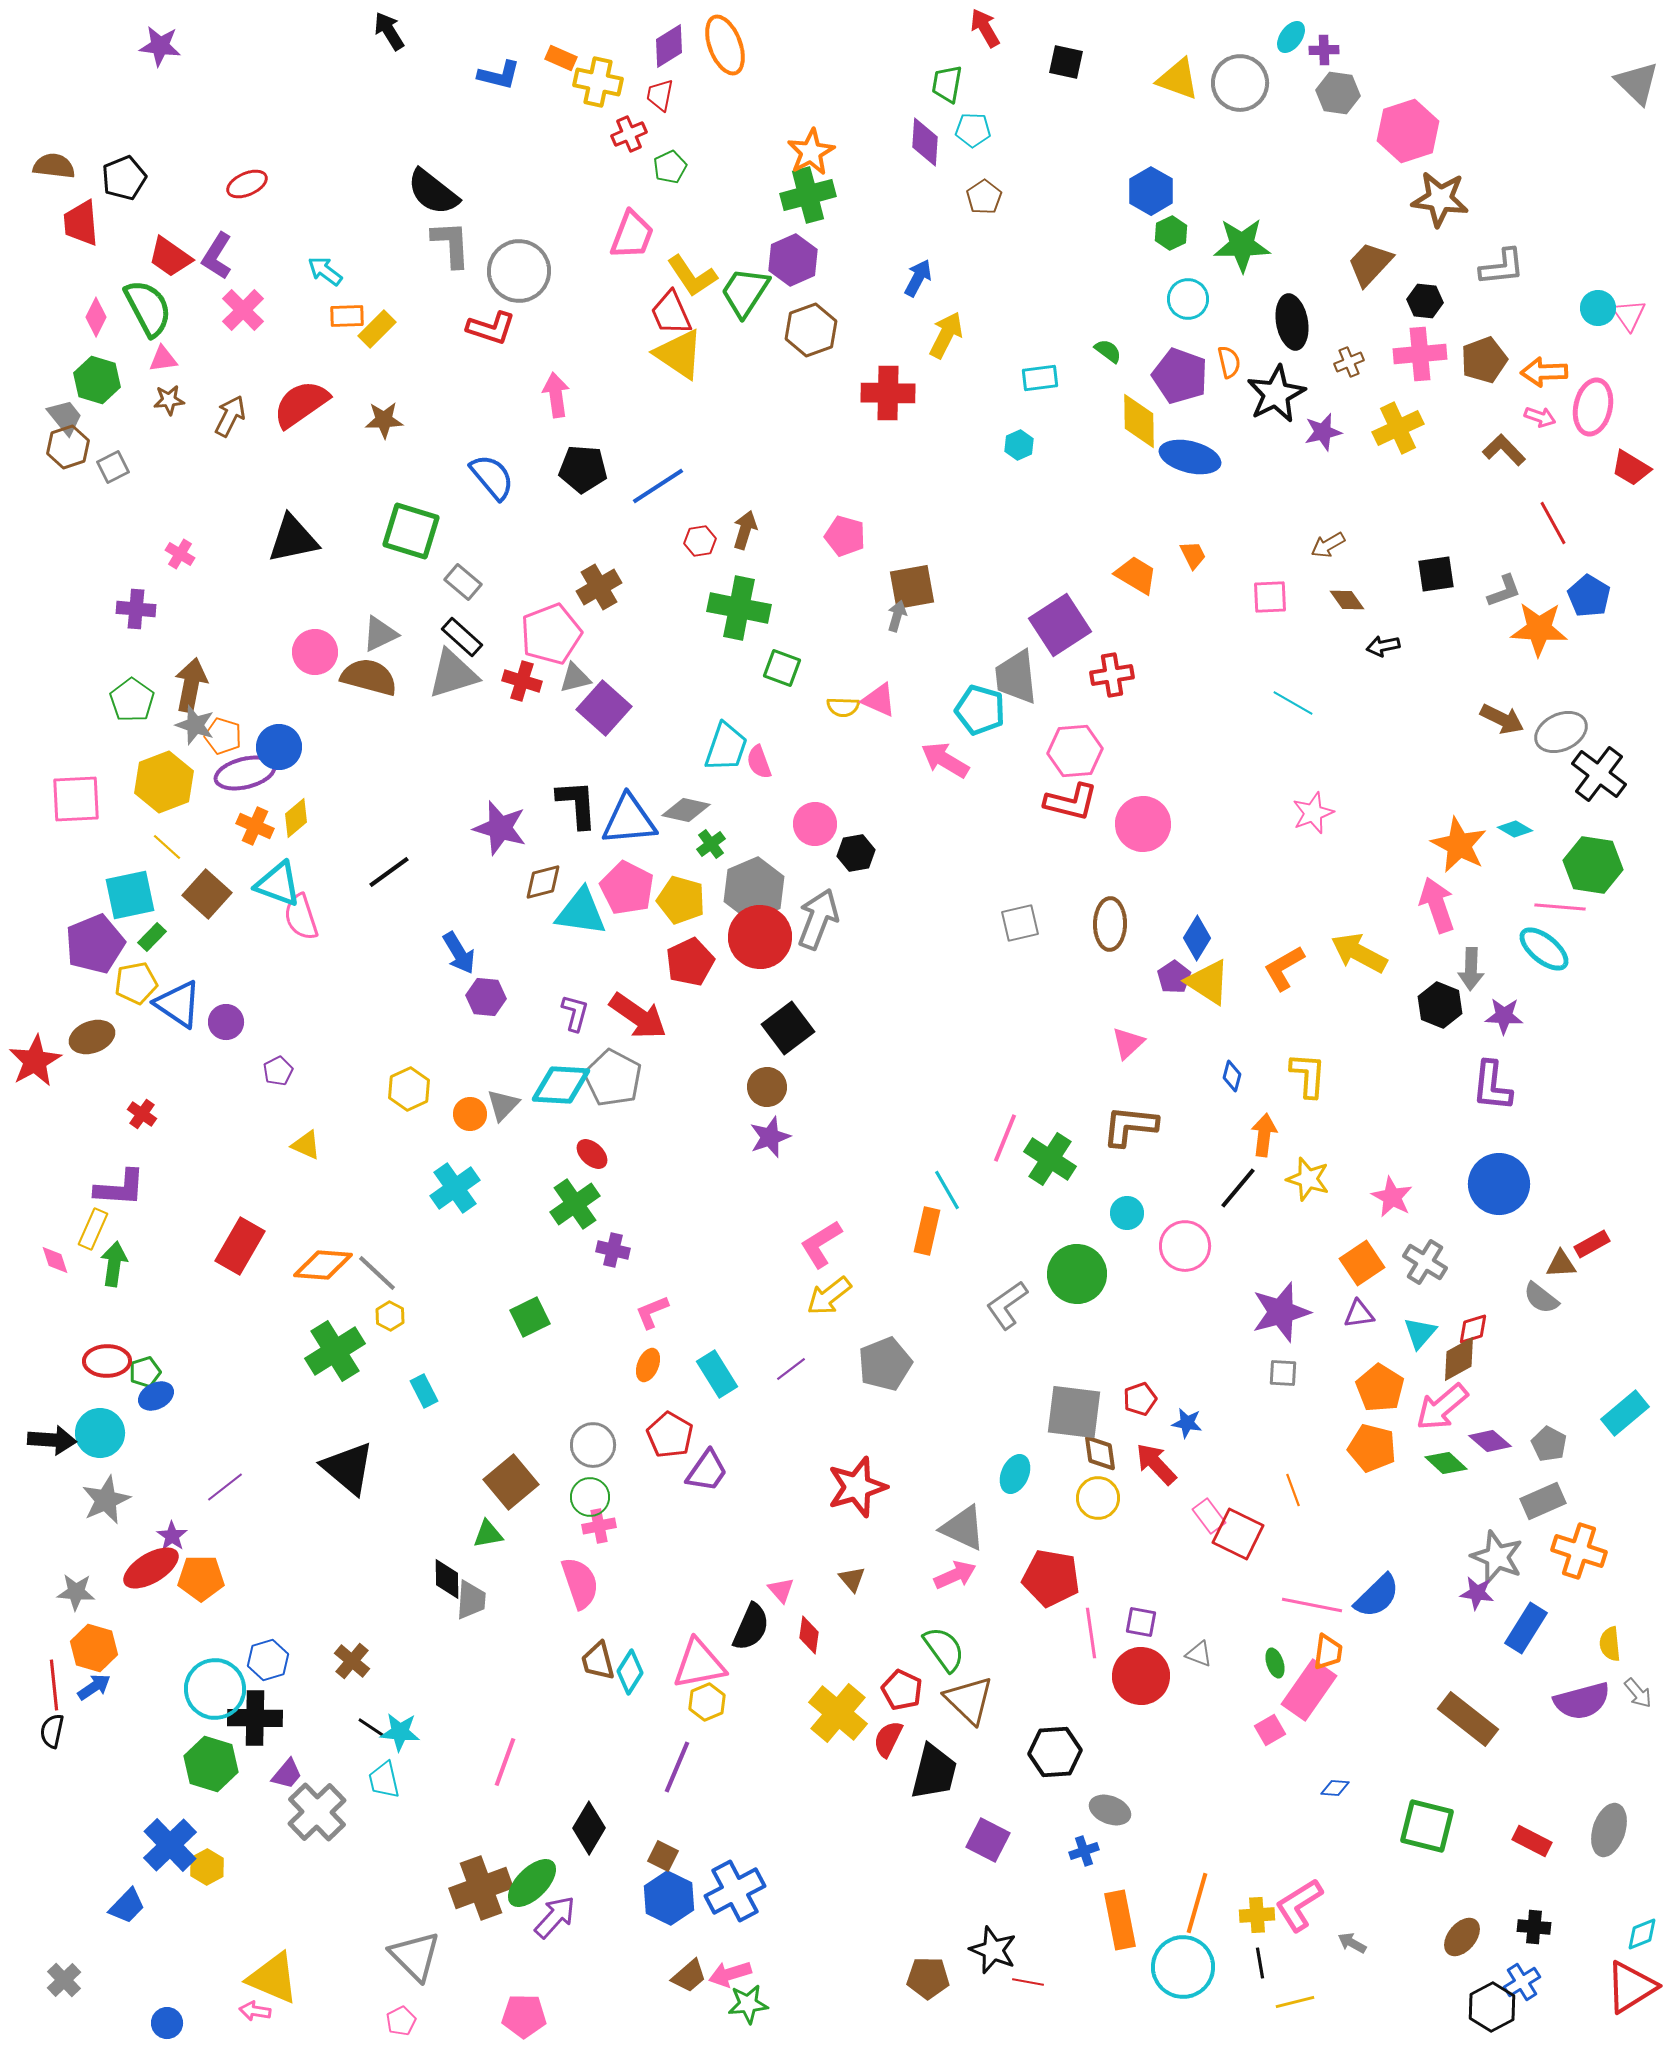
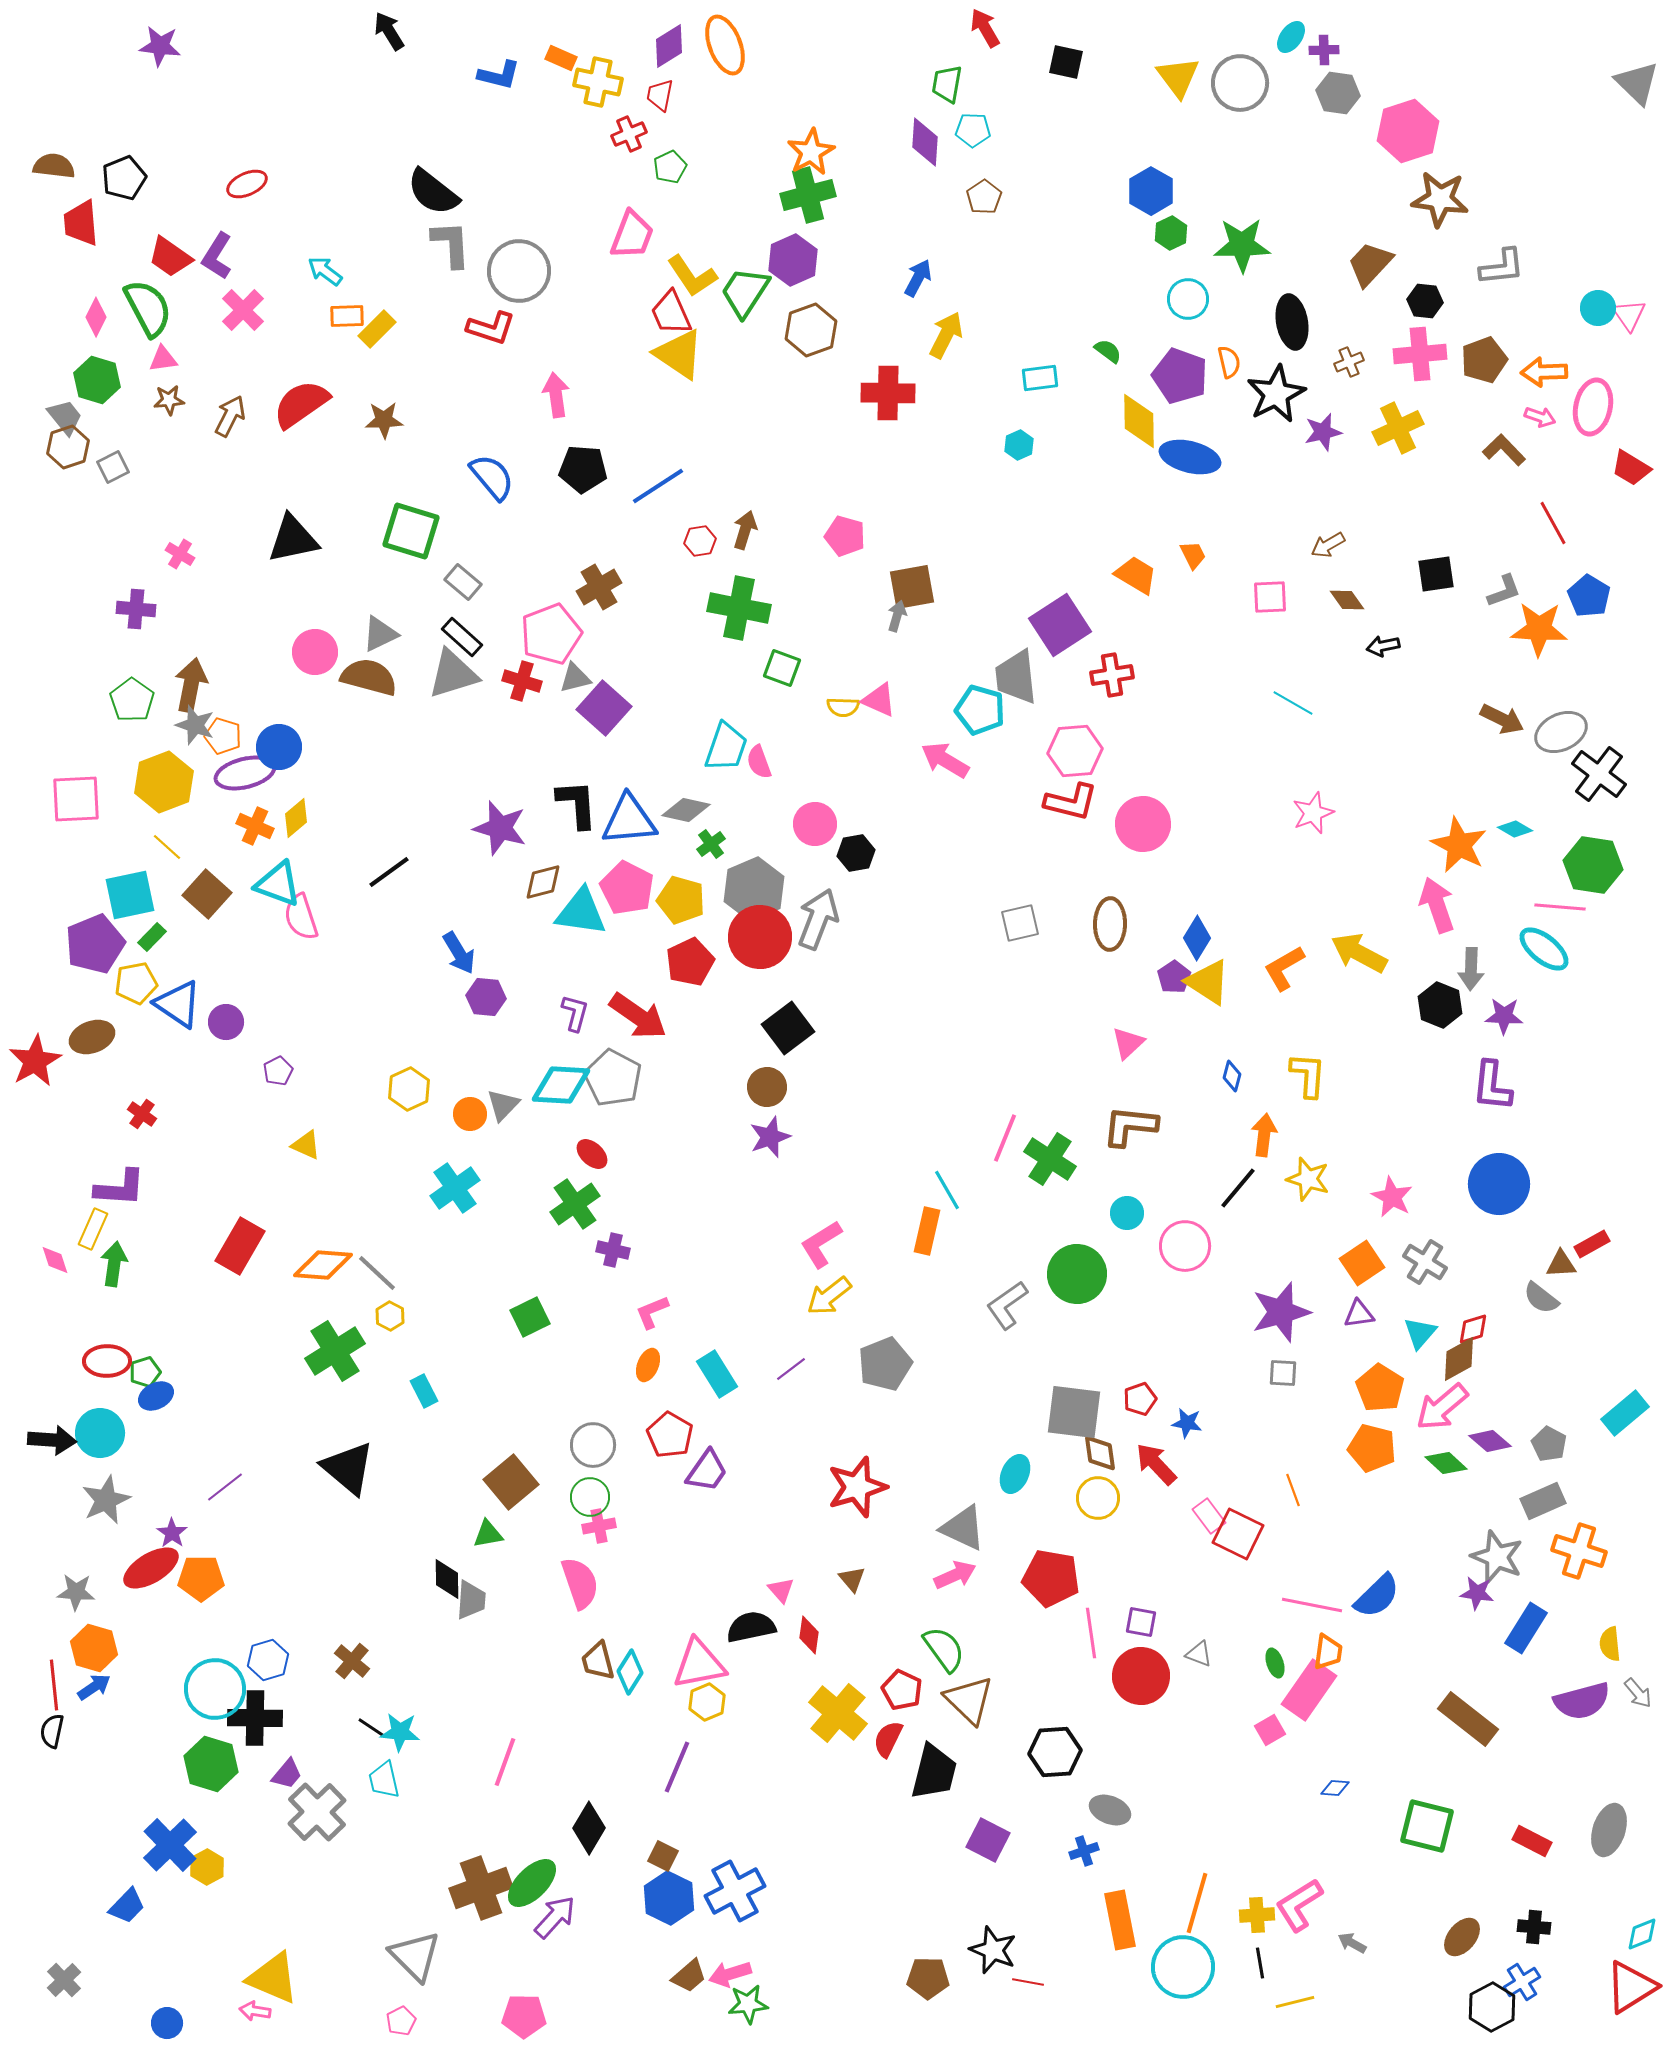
yellow triangle at (1178, 79): moved 2 px up; rotated 33 degrees clockwise
purple star at (172, 1536): moved 3 px up
black semicircle at (751, 1627): rotated 126 degrees counterclockwise
